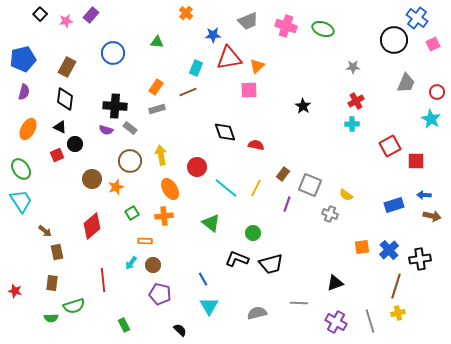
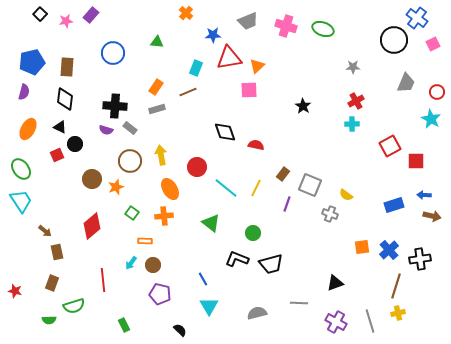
blue pentagon at (23, 59): moved 9 px right, 3 px down
brown rectangle at (67, 67): rotated 24 degrees counterclockwise
green square at (132, 213): rotated 24 degrees counterclockwise
brown rectangle at (52, 283): rotated 14 degrees clockwise
green semicircle at (51, 318): moved 2 px left, 2 px down
